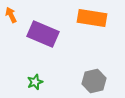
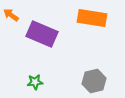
orange arrow: rotated 28 degrees counterclockwise
purple rectangle: moved 1 px left
green star: rotated 14 degrees clockwise
